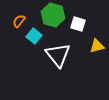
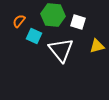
green hexagon: rotated 10 degrees counterclockwise
white square: moved 2 px up
cyan square: rotated 14 degrees counterclockwise
white triangle: moved 3 px right, 5 px up
